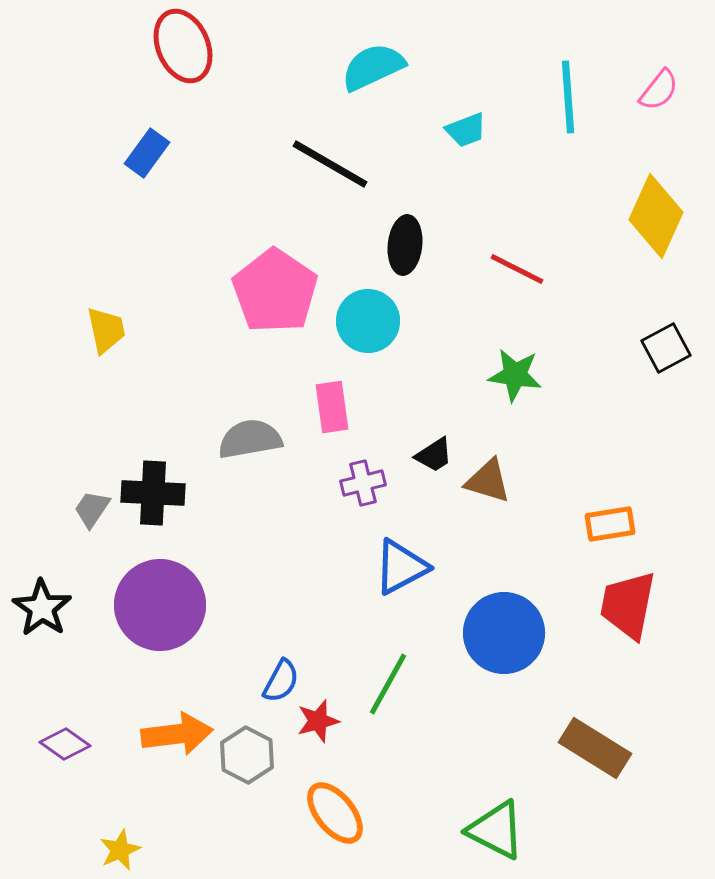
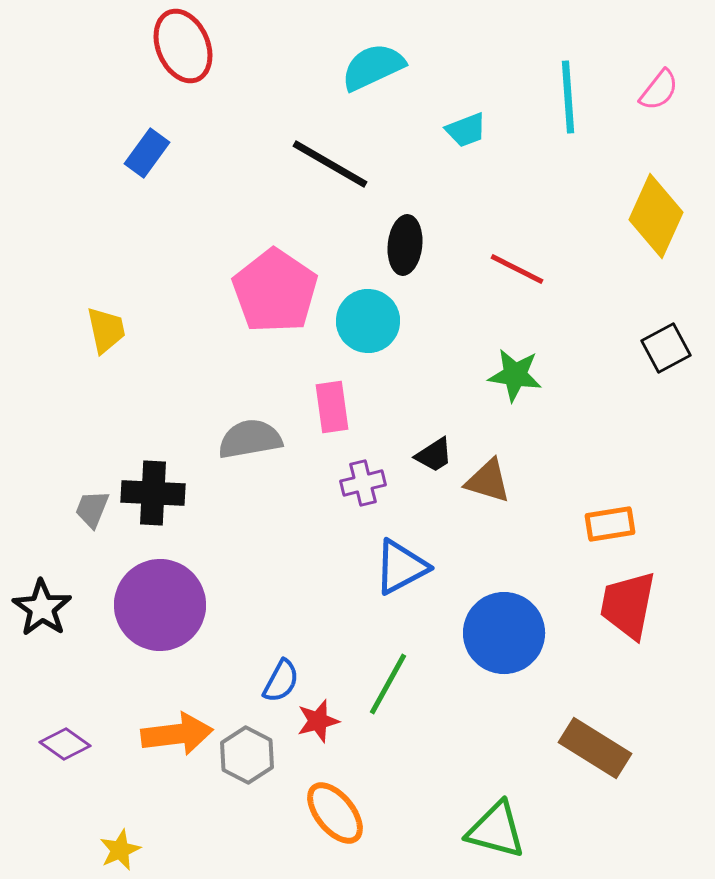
gray trapezoid: rotated 12 degrees counterclockwise
green triangle: rotated 12 degrees counterclockwise
